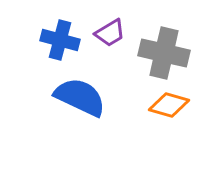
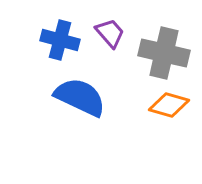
purple trapezoid: rotated 100 degrees counterclockwise
